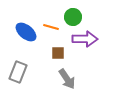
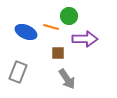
green circle: moved 4 px left, 1 px up
blue ellipse: rotated 15 degrees counterclockwise
